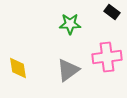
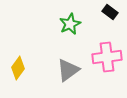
black rectangle: moved 2 px left
green star: rotated 25 degrees counterclockwise
yellow diamond: rotated 45 degrees clockwise
